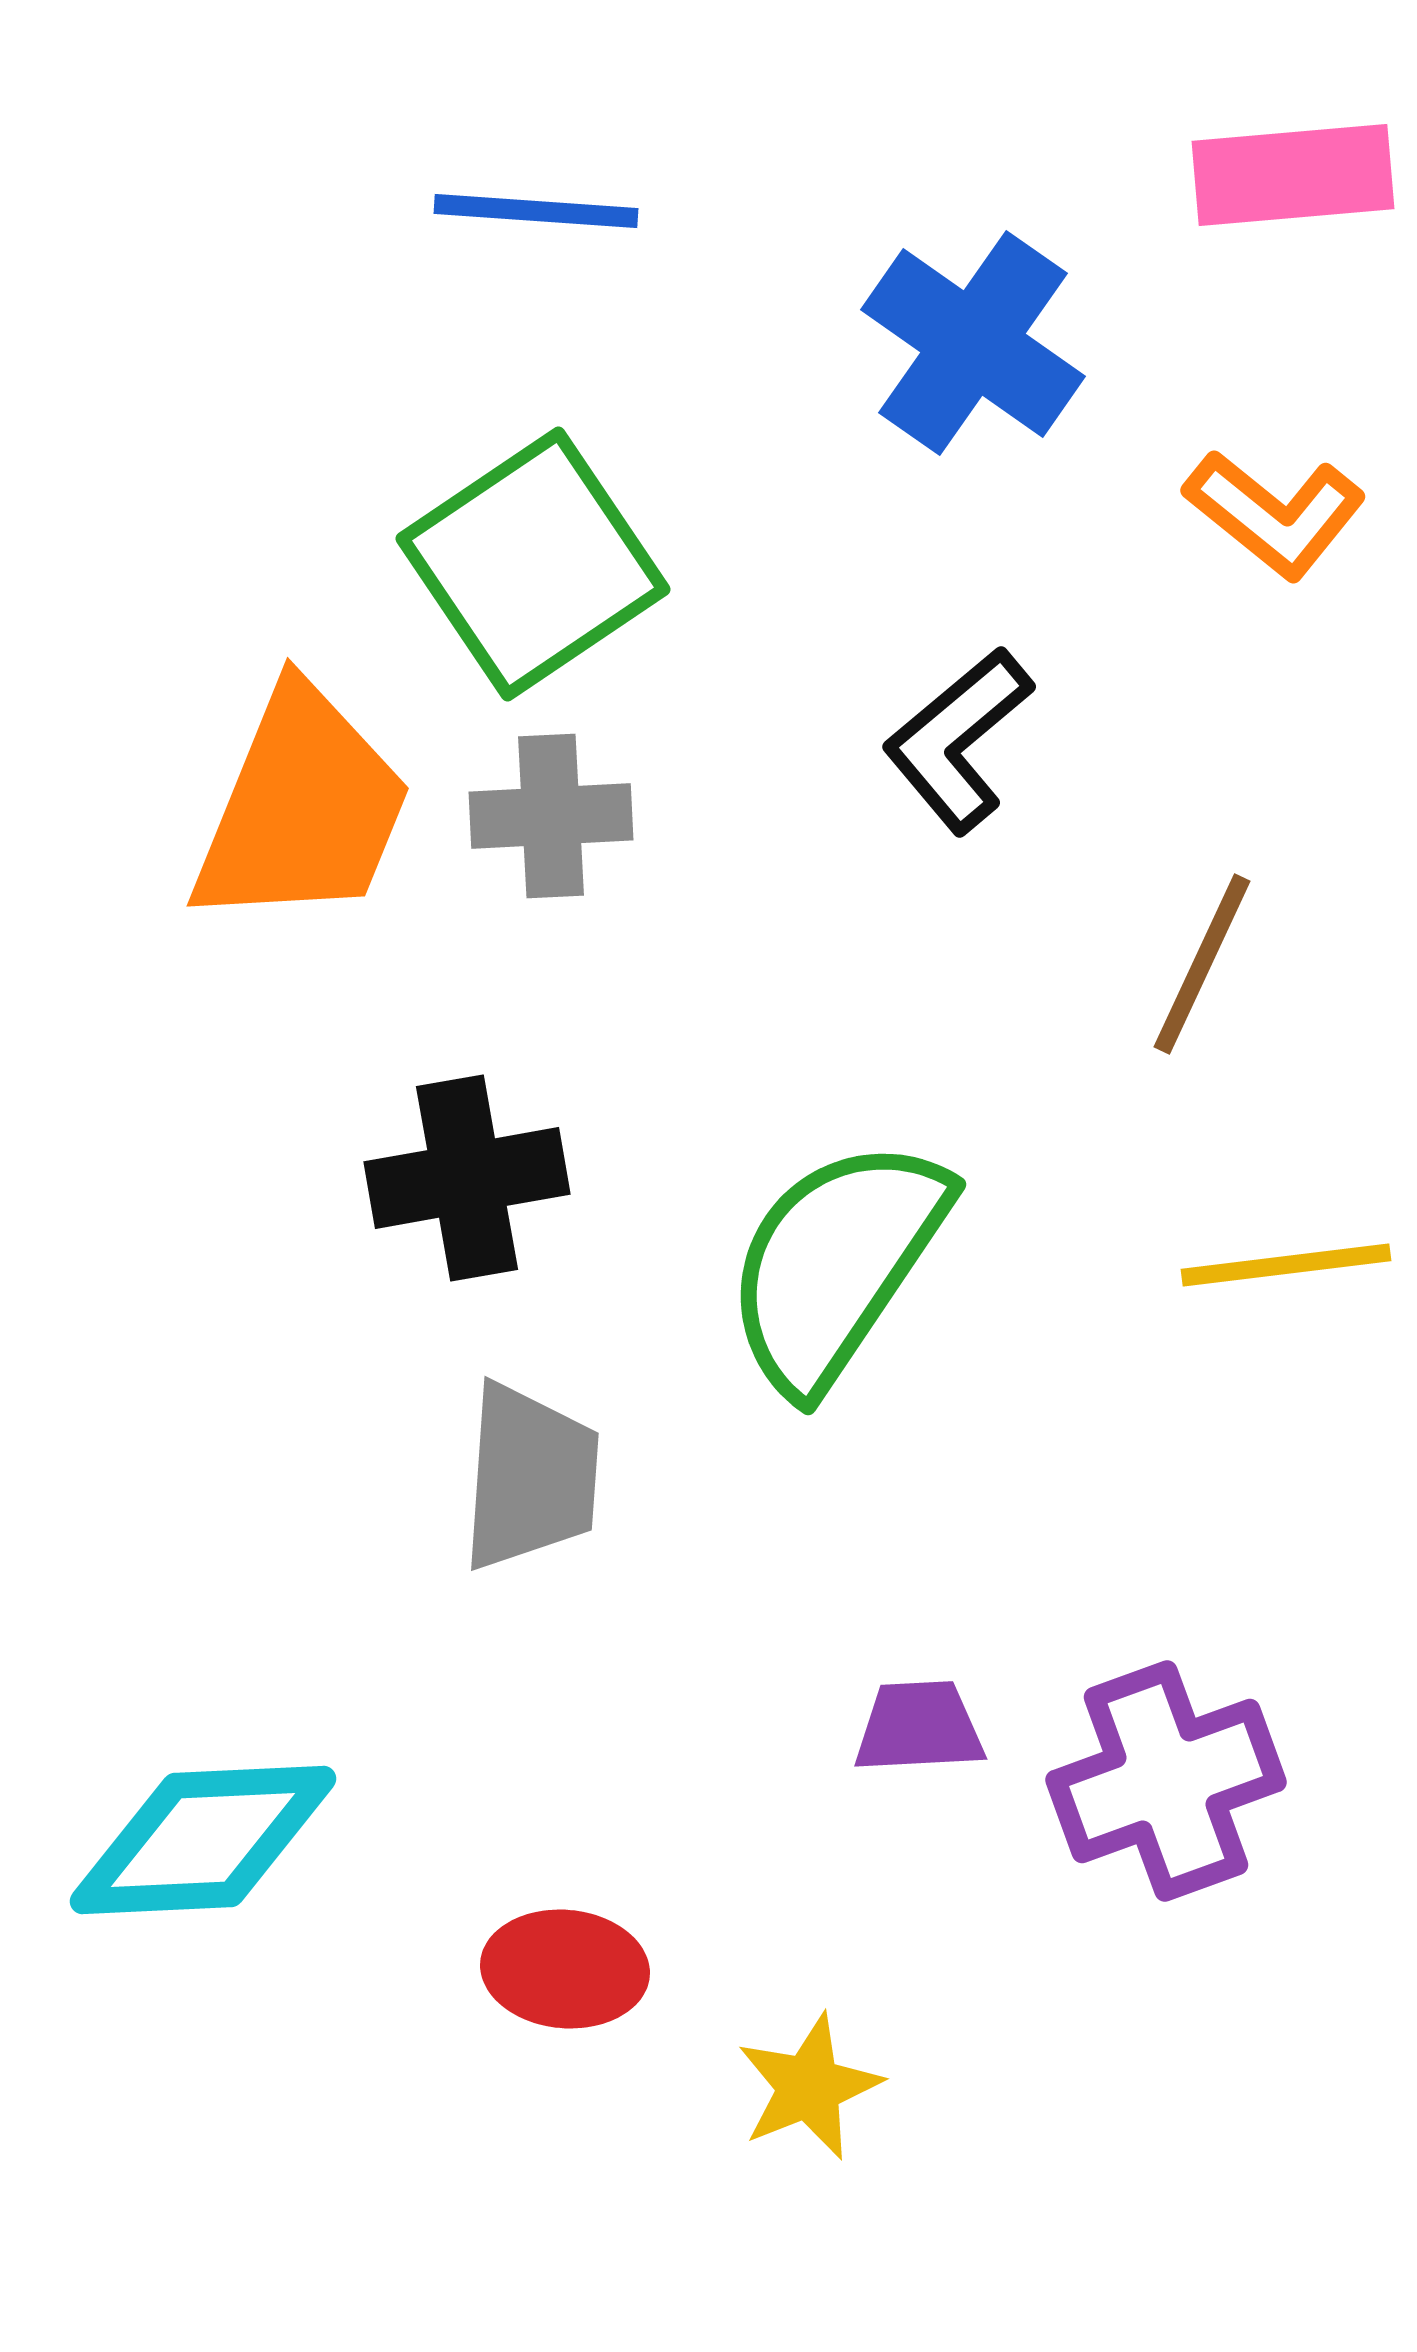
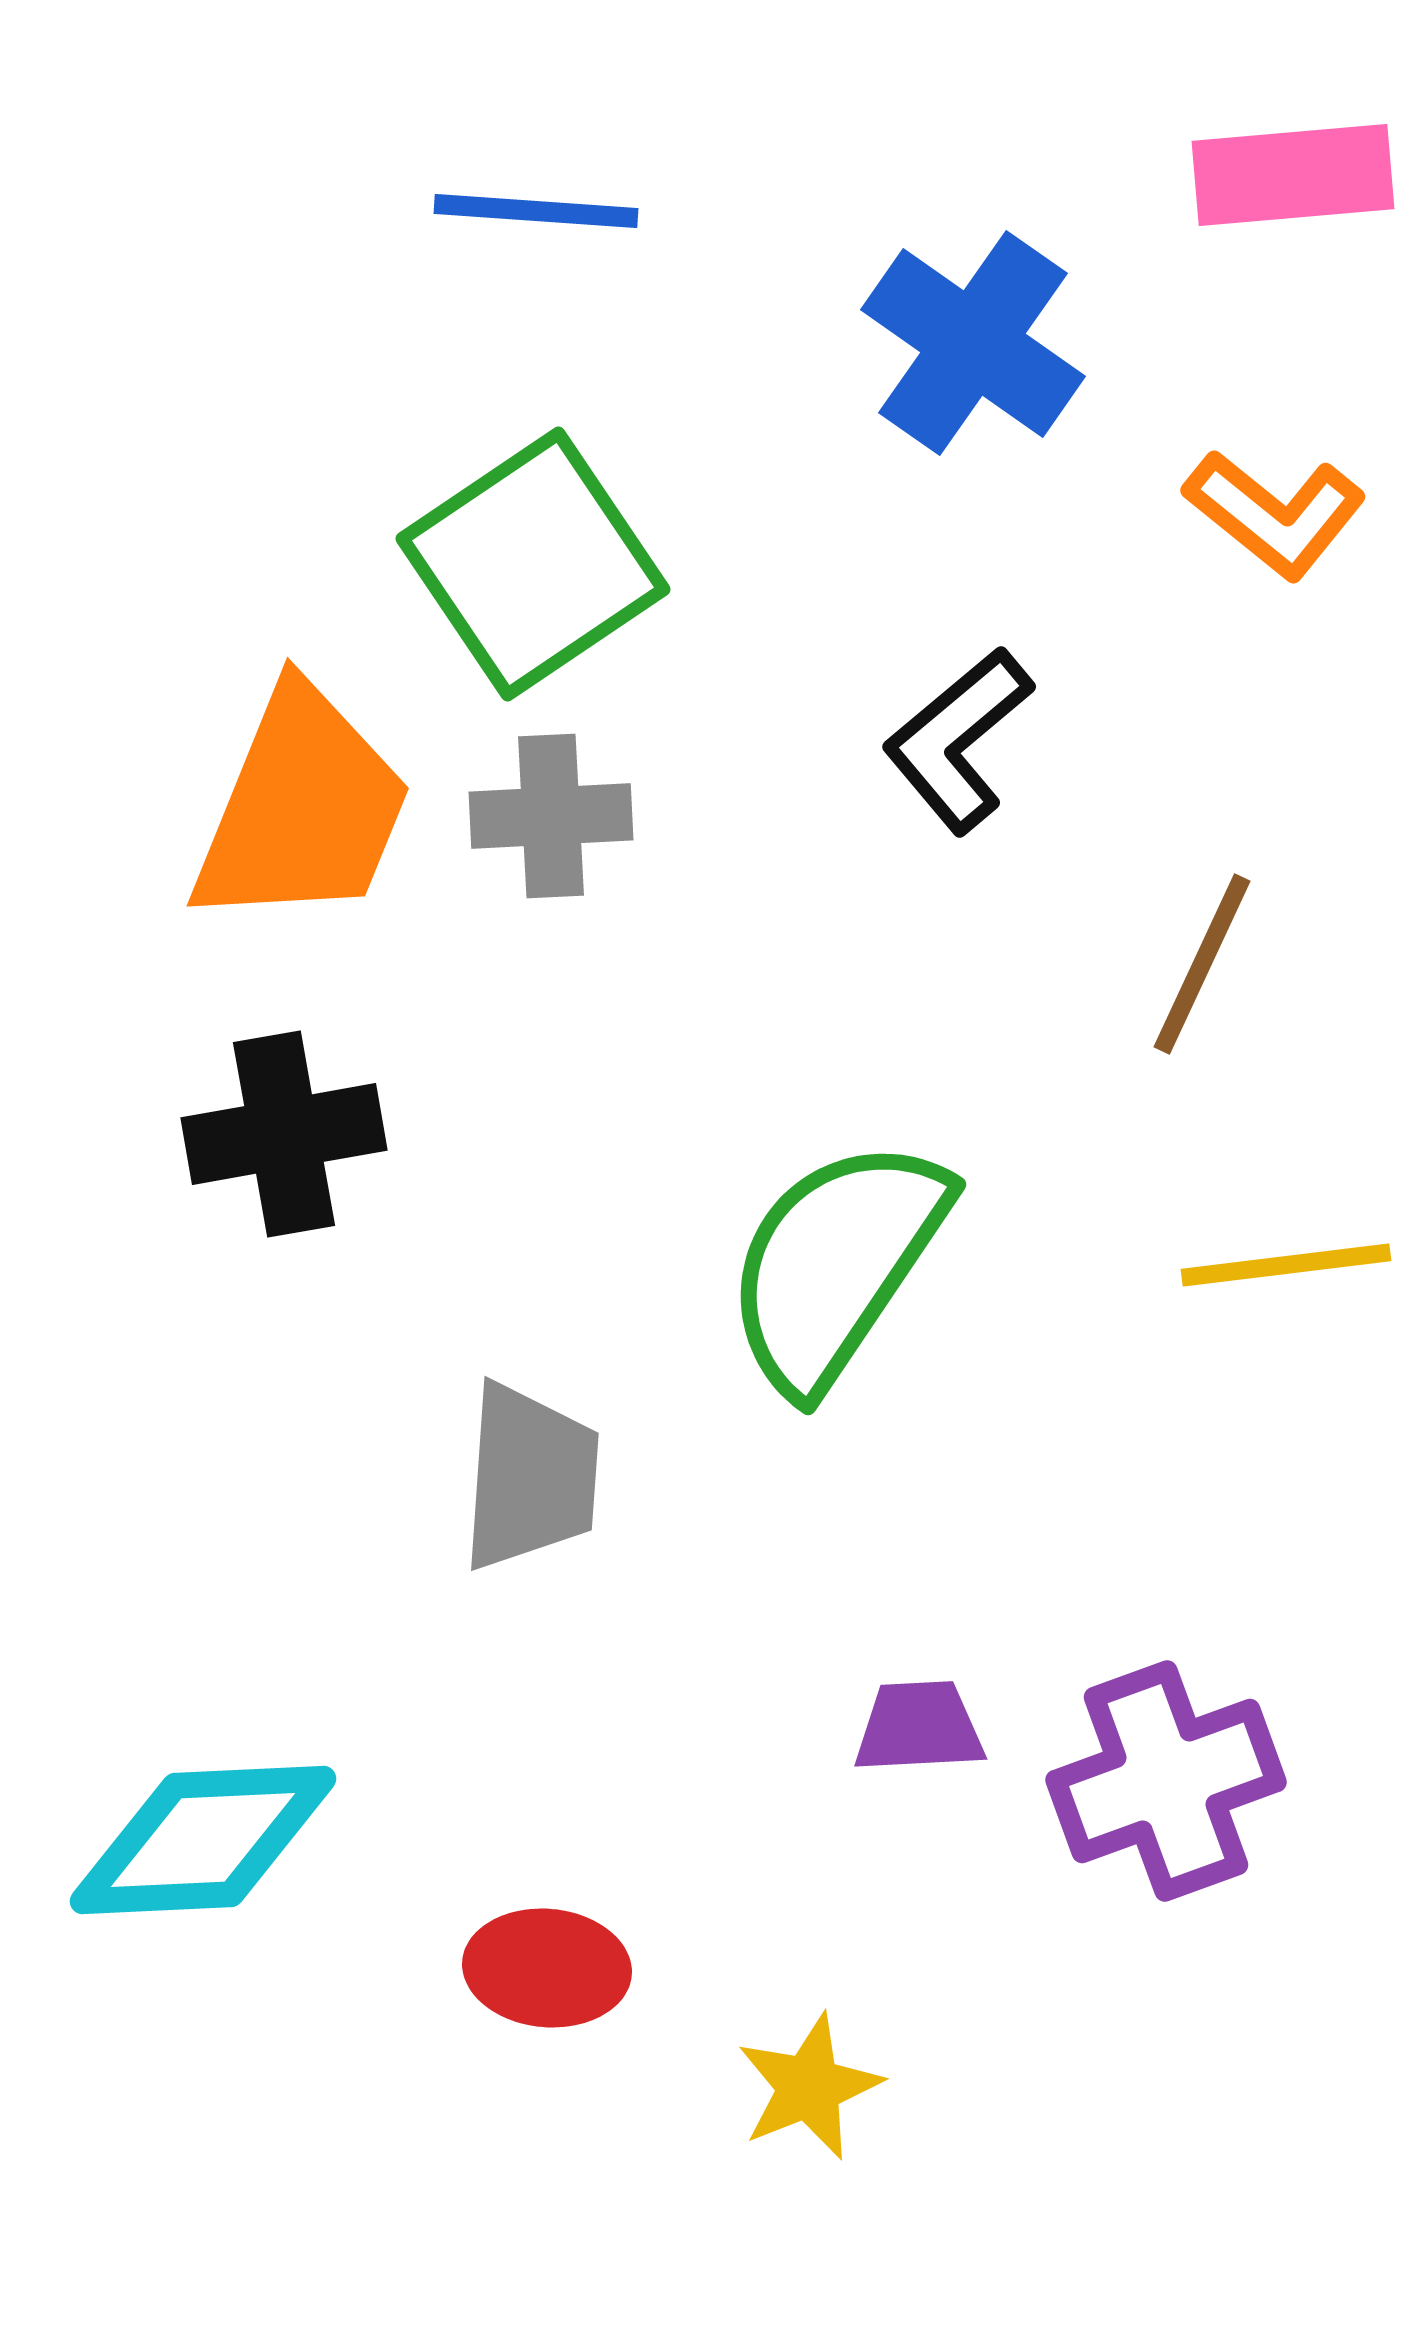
black cross: moved 183 px left, 44 px up
red ellipse: moved 18 px left, 1 px up
